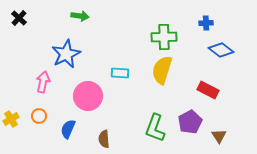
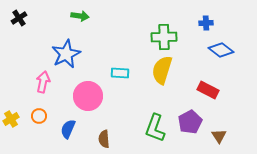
black cross: rotated 14 degrees clockwise
